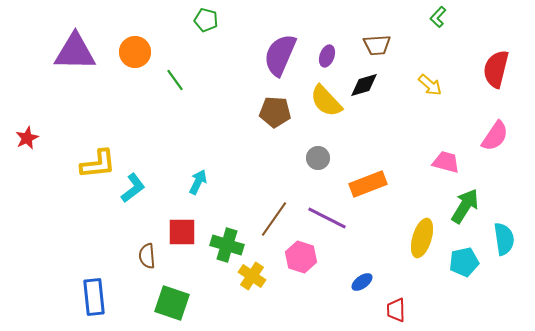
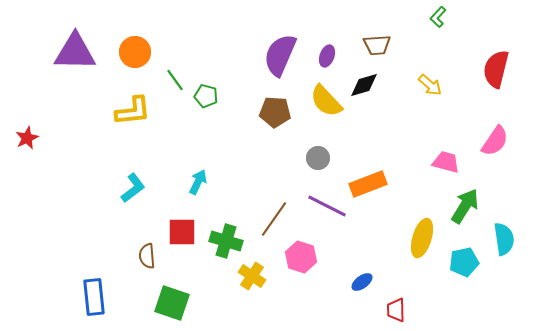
green pentagon: moved 76 px down
pink semicircle: moved 5 px down
yellow L-shape: moved 35 px right, 53 px up
purple line: moved 12 px up
green cross: moved 1 px left, 4 px up
